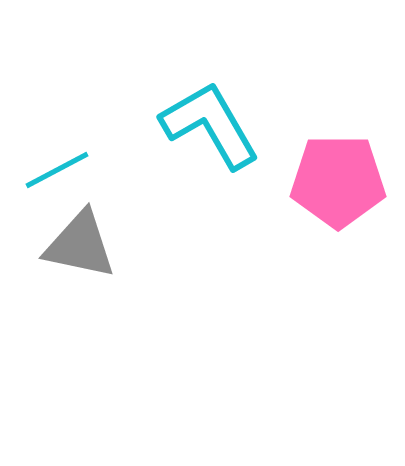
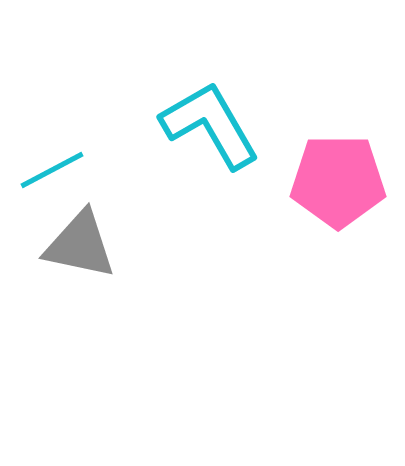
cyan line: moved 5 px left
